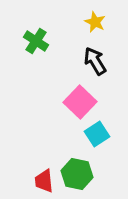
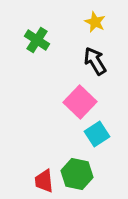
green cross: moved 1 px right, 1 px up
